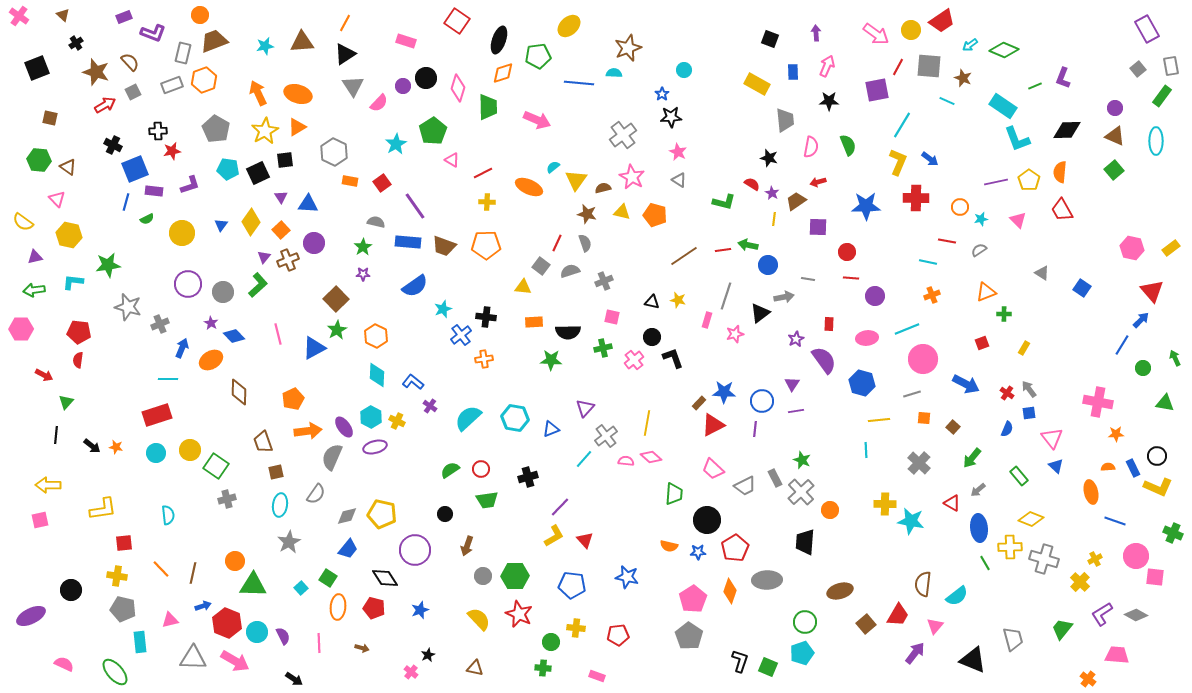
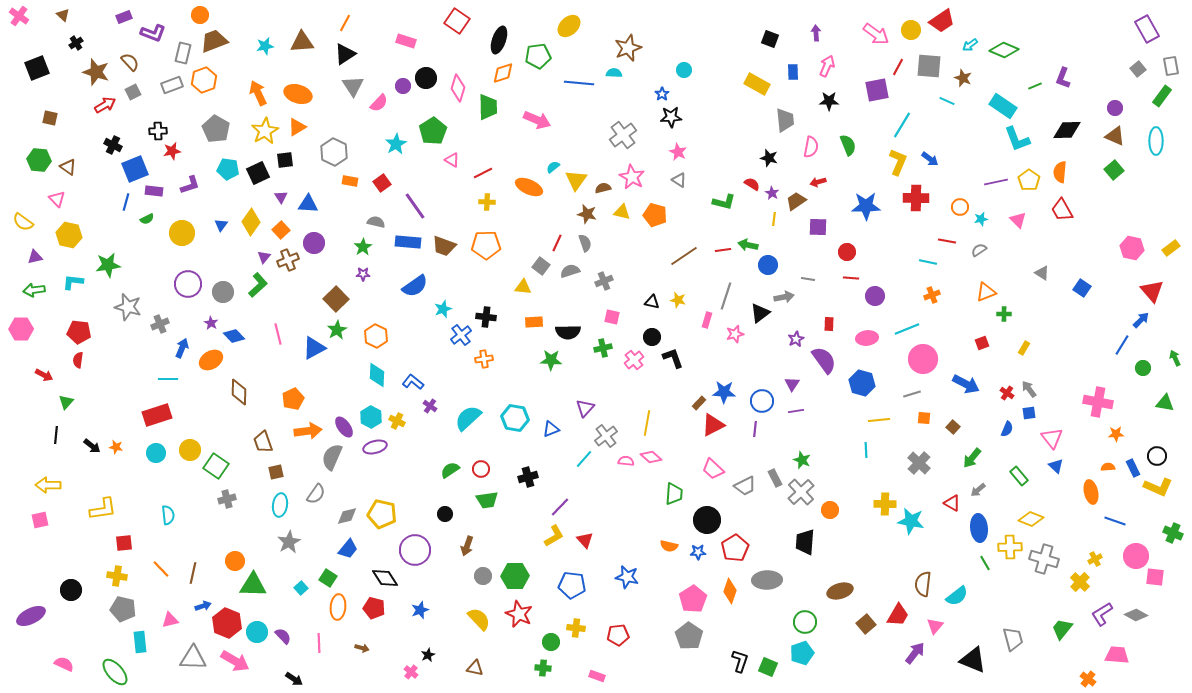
purple semicircle at (283, 636): rotated 18 degrees counterclockwise
